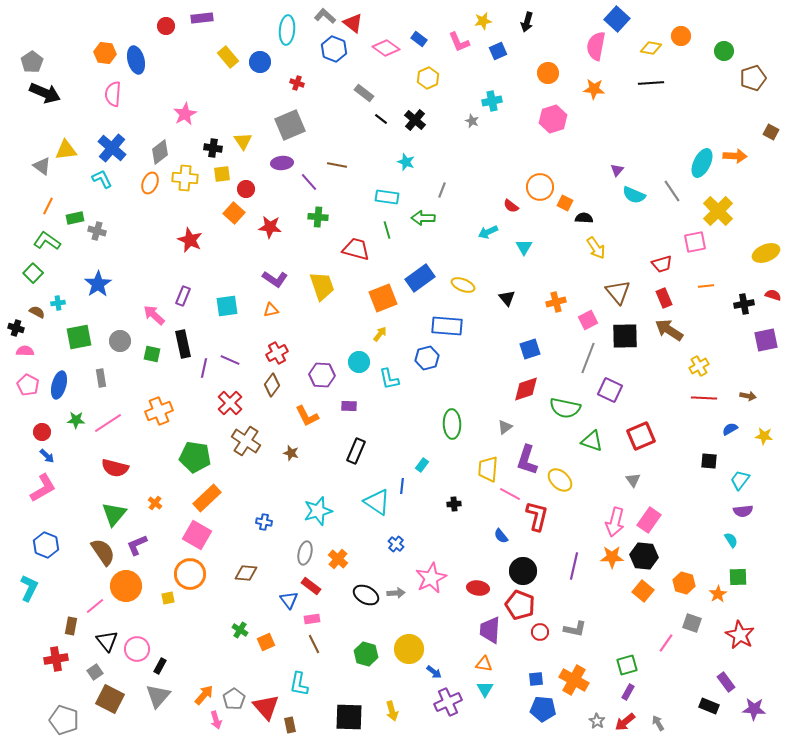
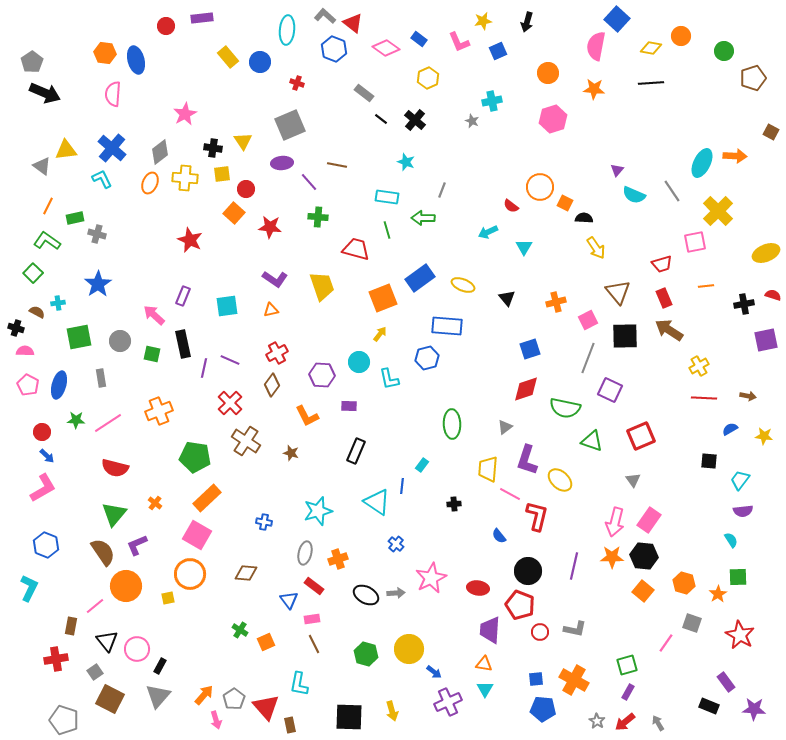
gray cross at (97, 231): moved 3 px down
blue semicircle at (501, 536): moved 2 px left
orange cross at (338, 559): rotated 30 degrees clockwise
black circle at (523, 571): moved 5 px right
red rectangle at (311, 586): moved 3 px right
